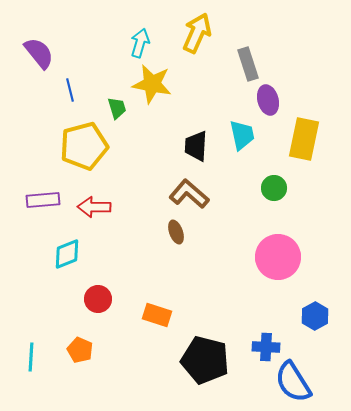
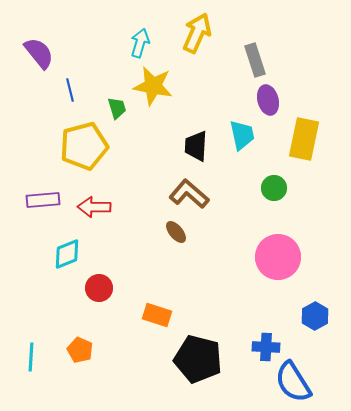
gray rectangle: moved 7 px right, 4 px up
yellow star: moved 1 px right, 2 px down
brown ellipse: rotated 20 degrees counterclockwise
red circle: moved 1 px right, 11 px up
black pentagon: moved 7 px left, 1 px up
